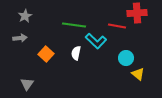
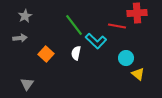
green line: rotated 45 degrees clockwise
